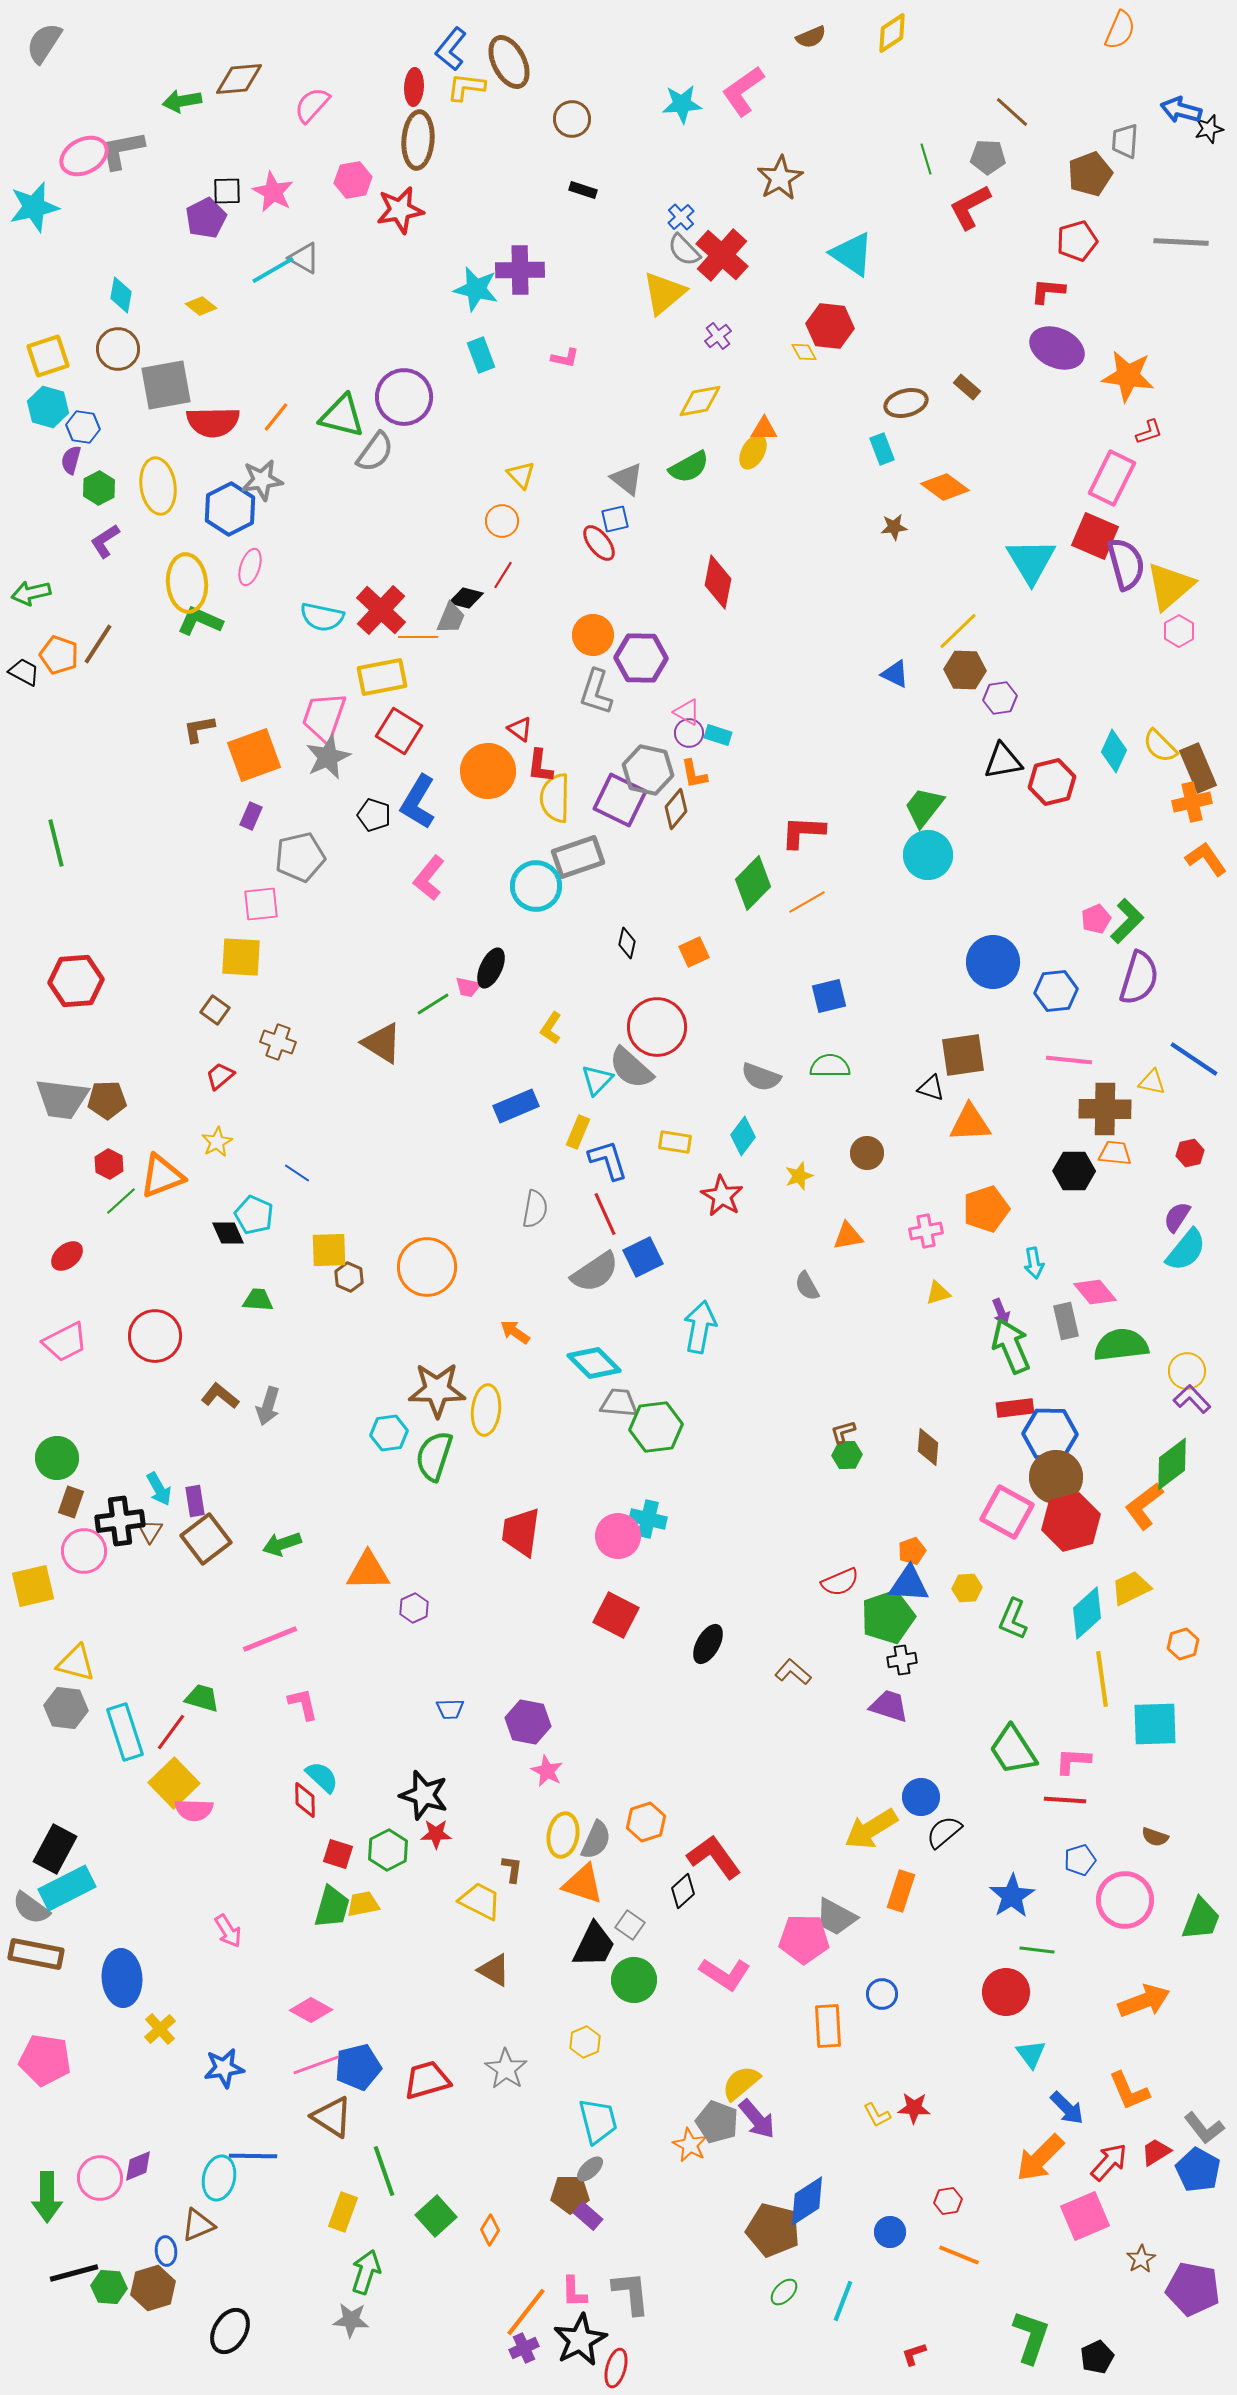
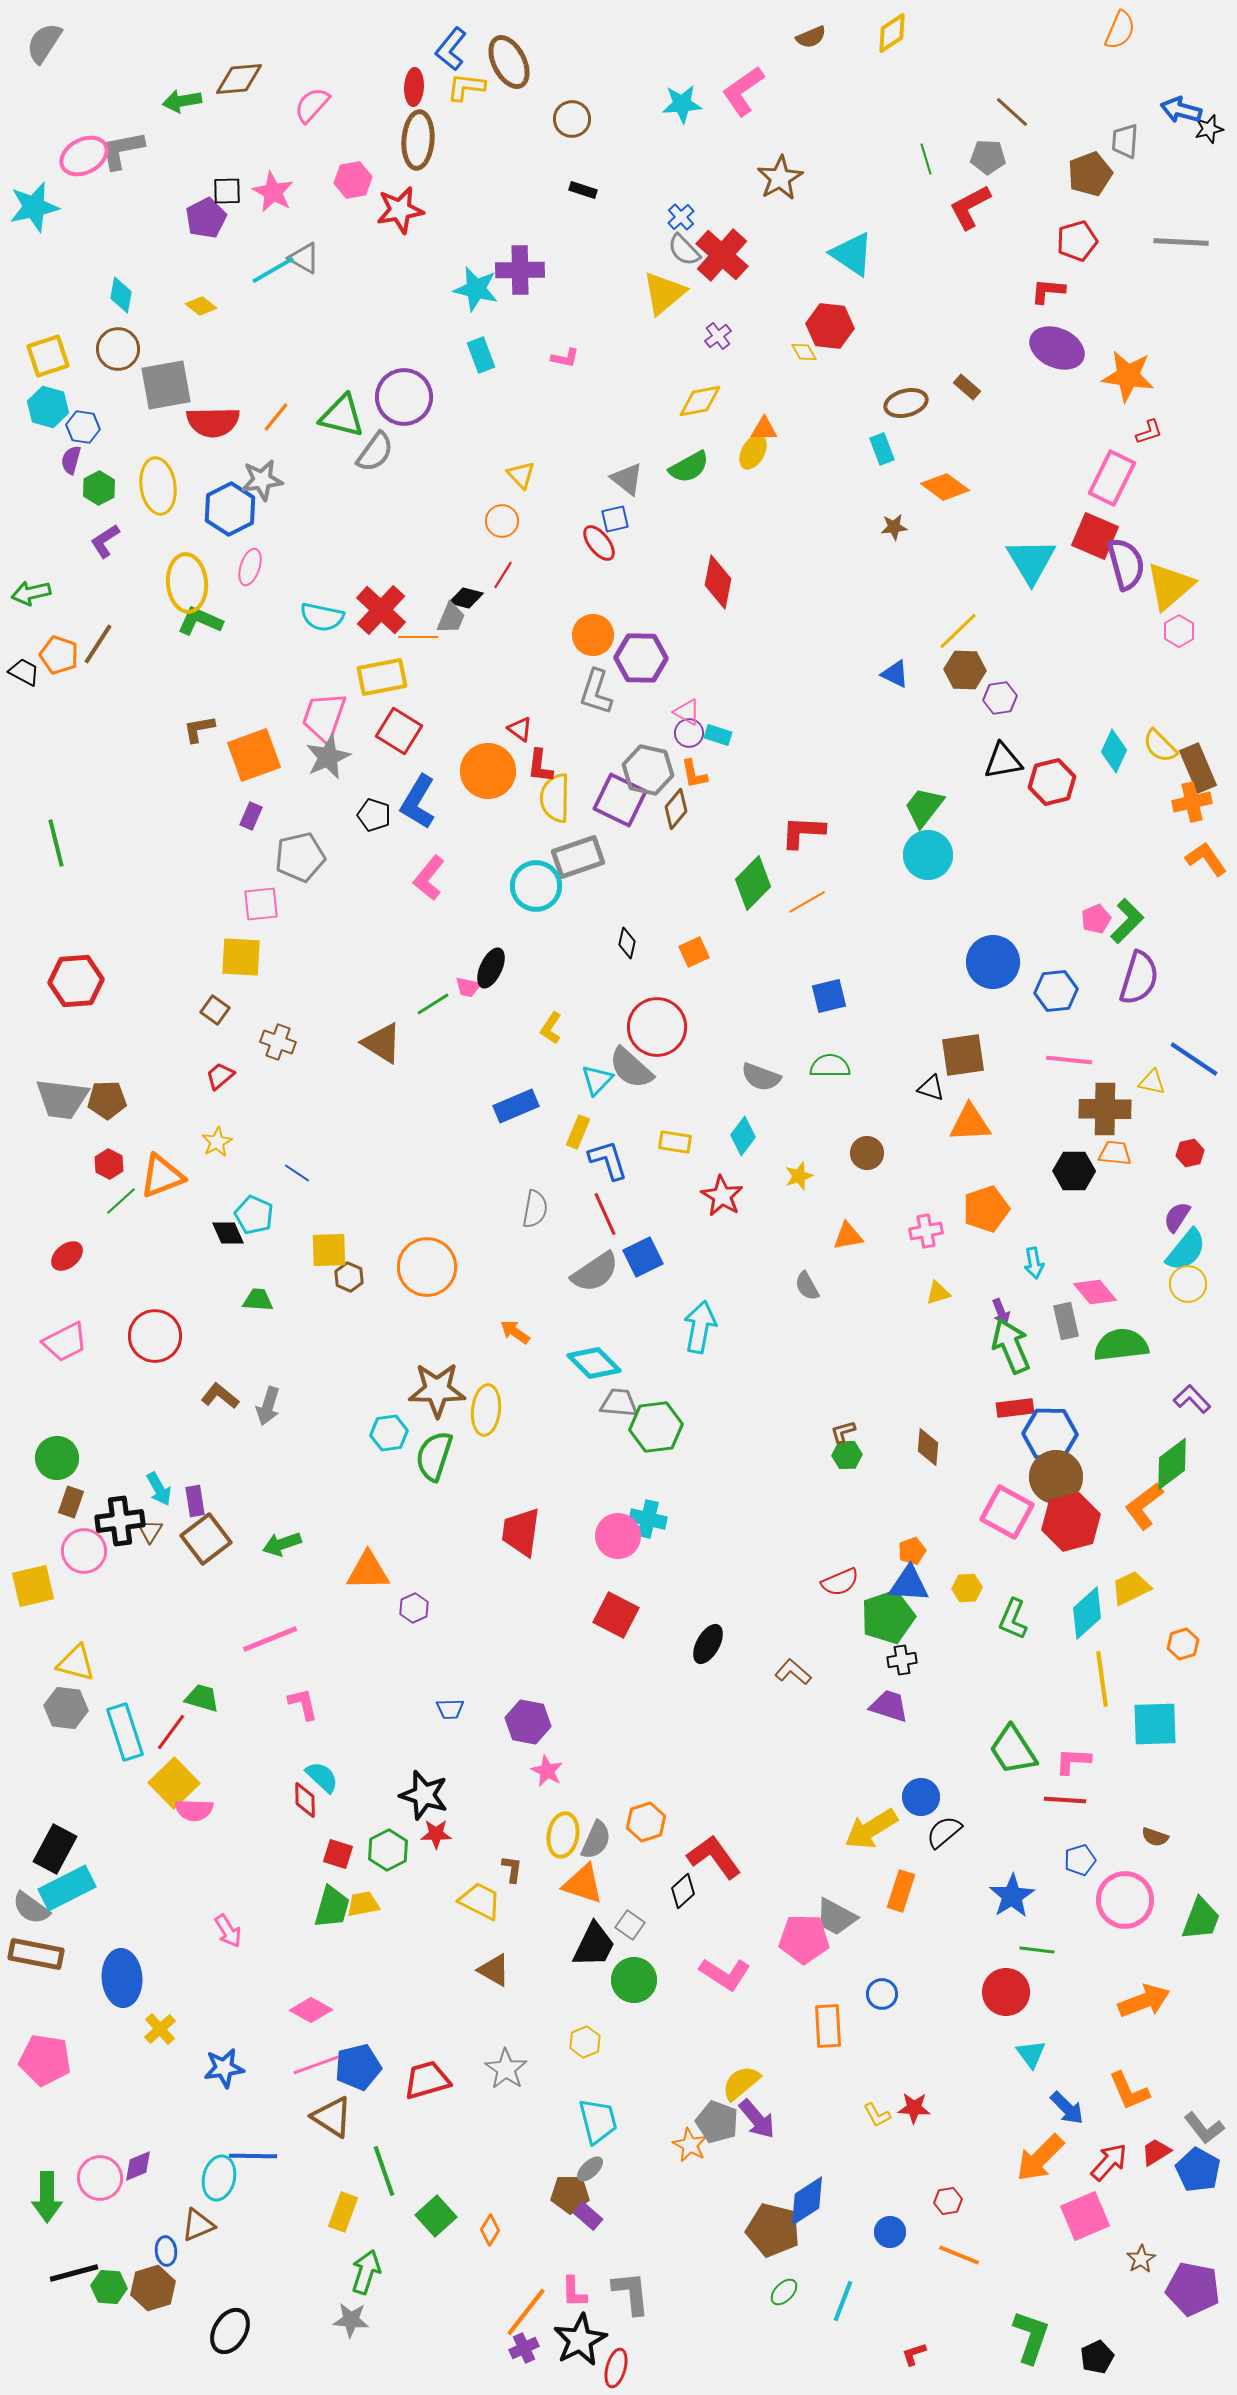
yellow circle at (1187, 1371): moved 1 px right, 87 px up
